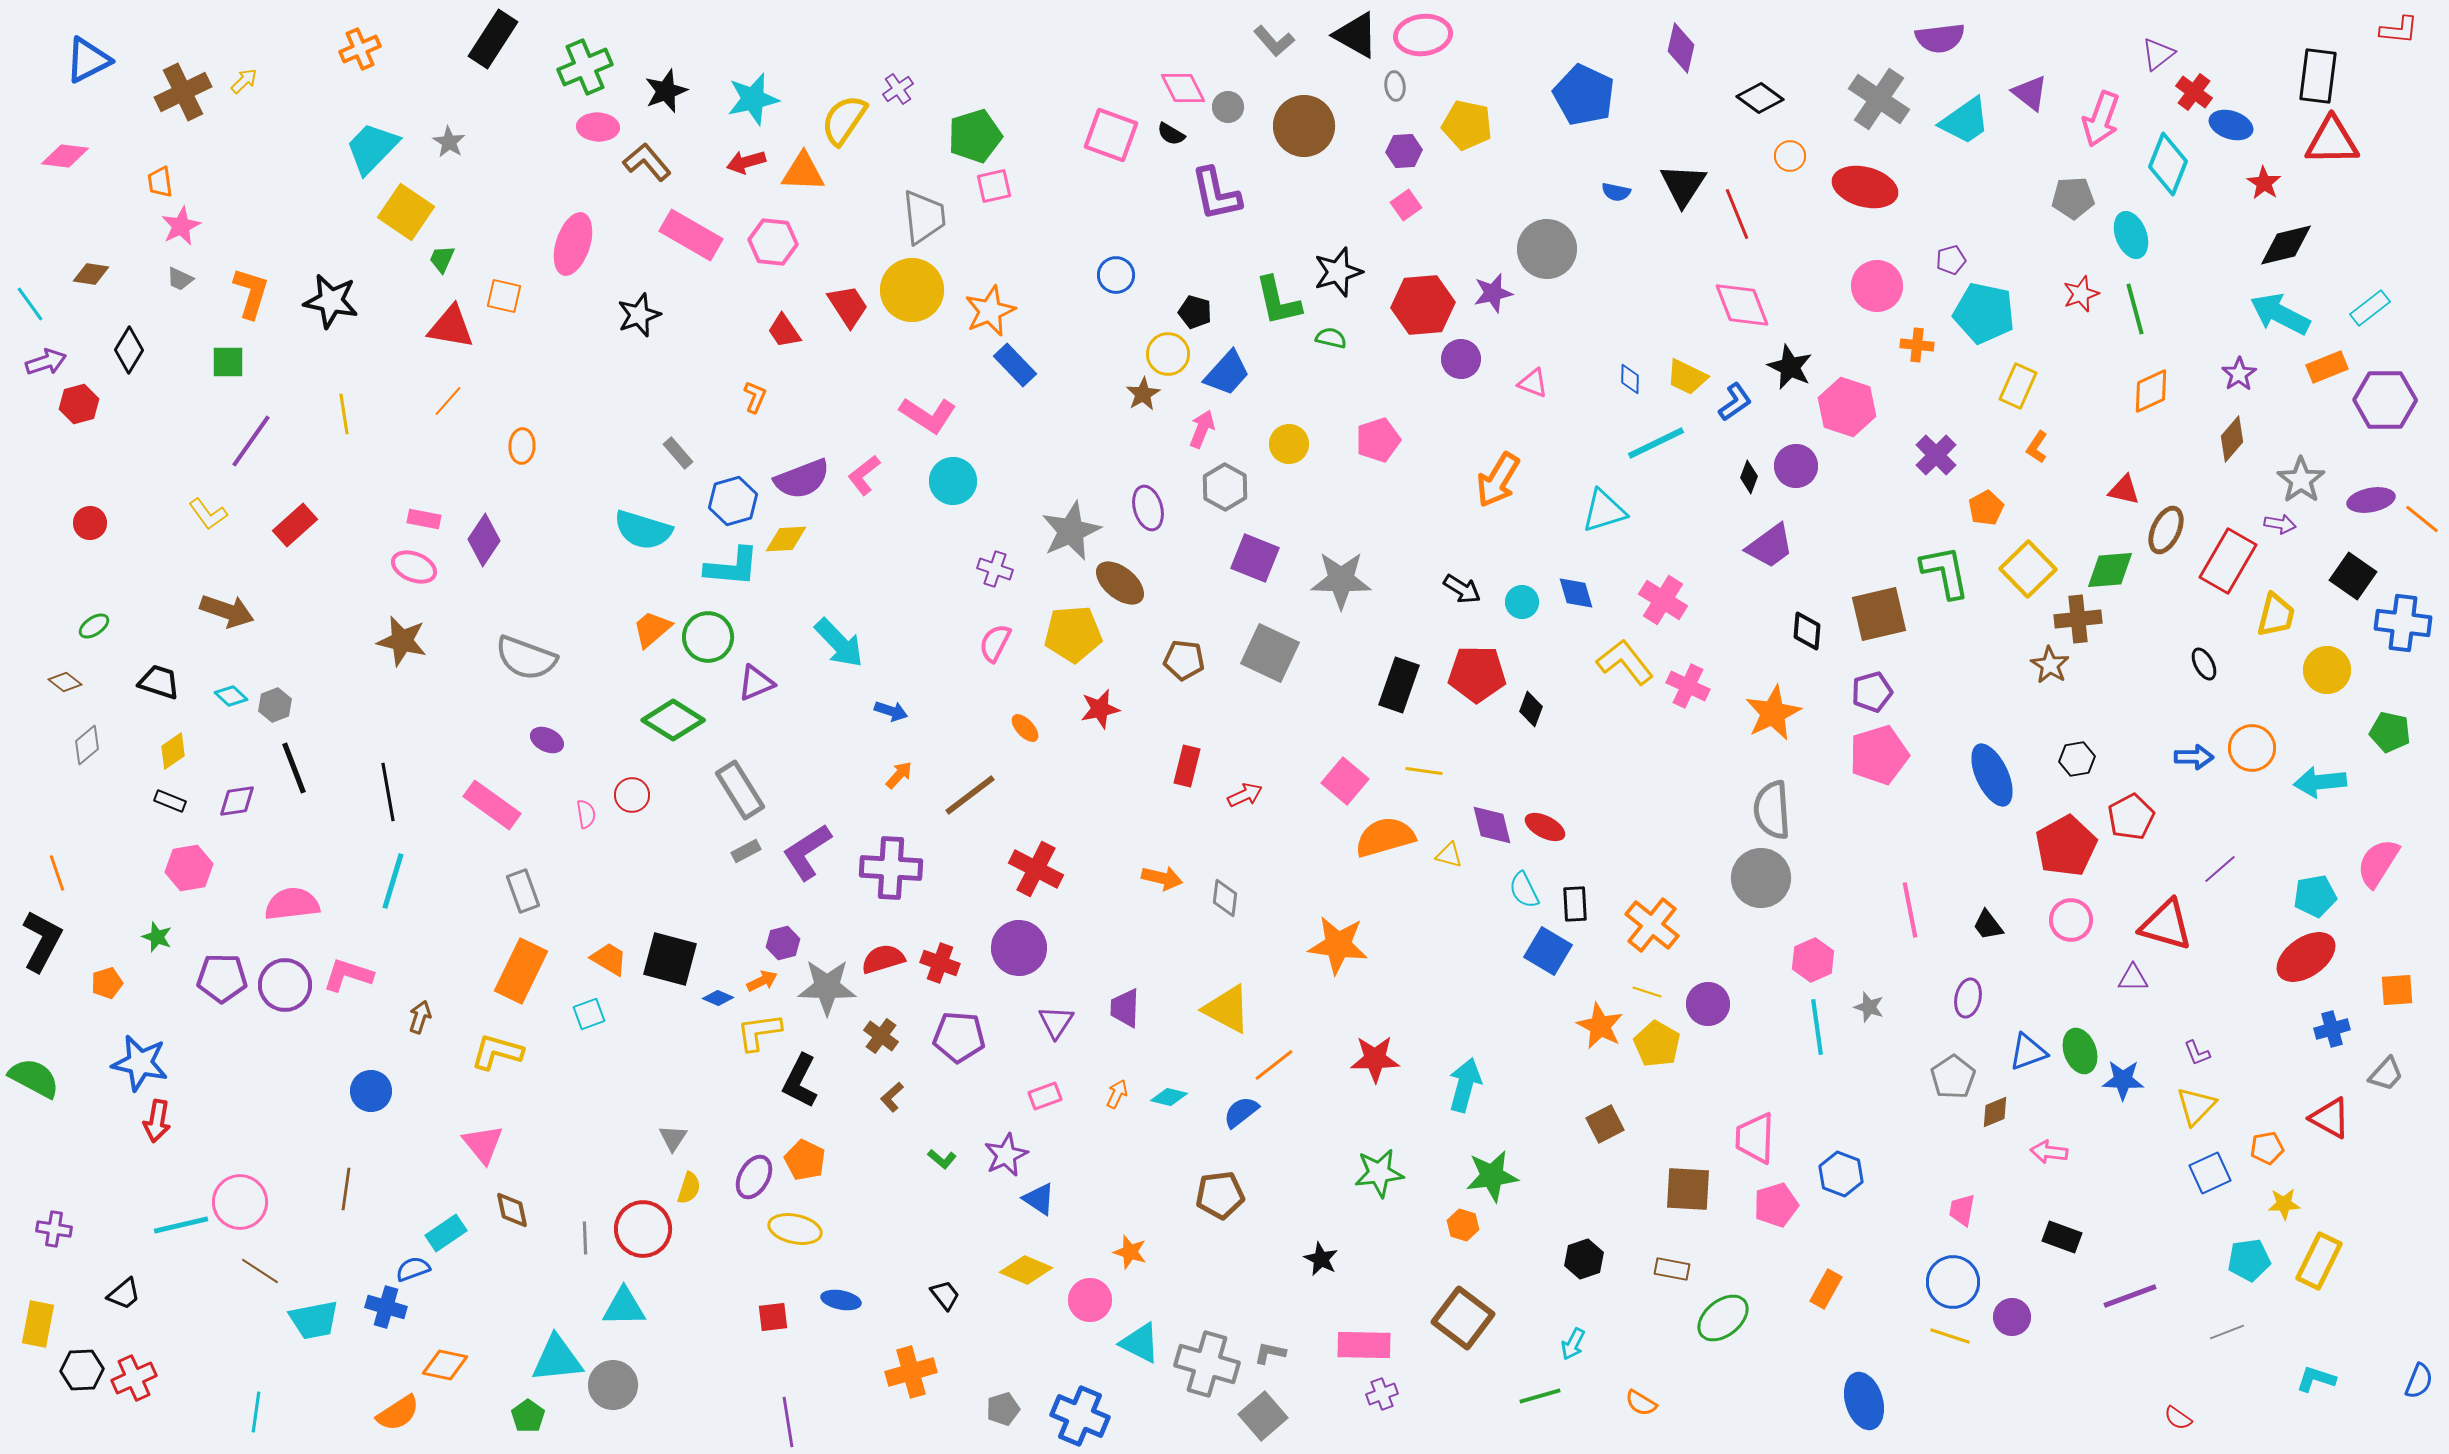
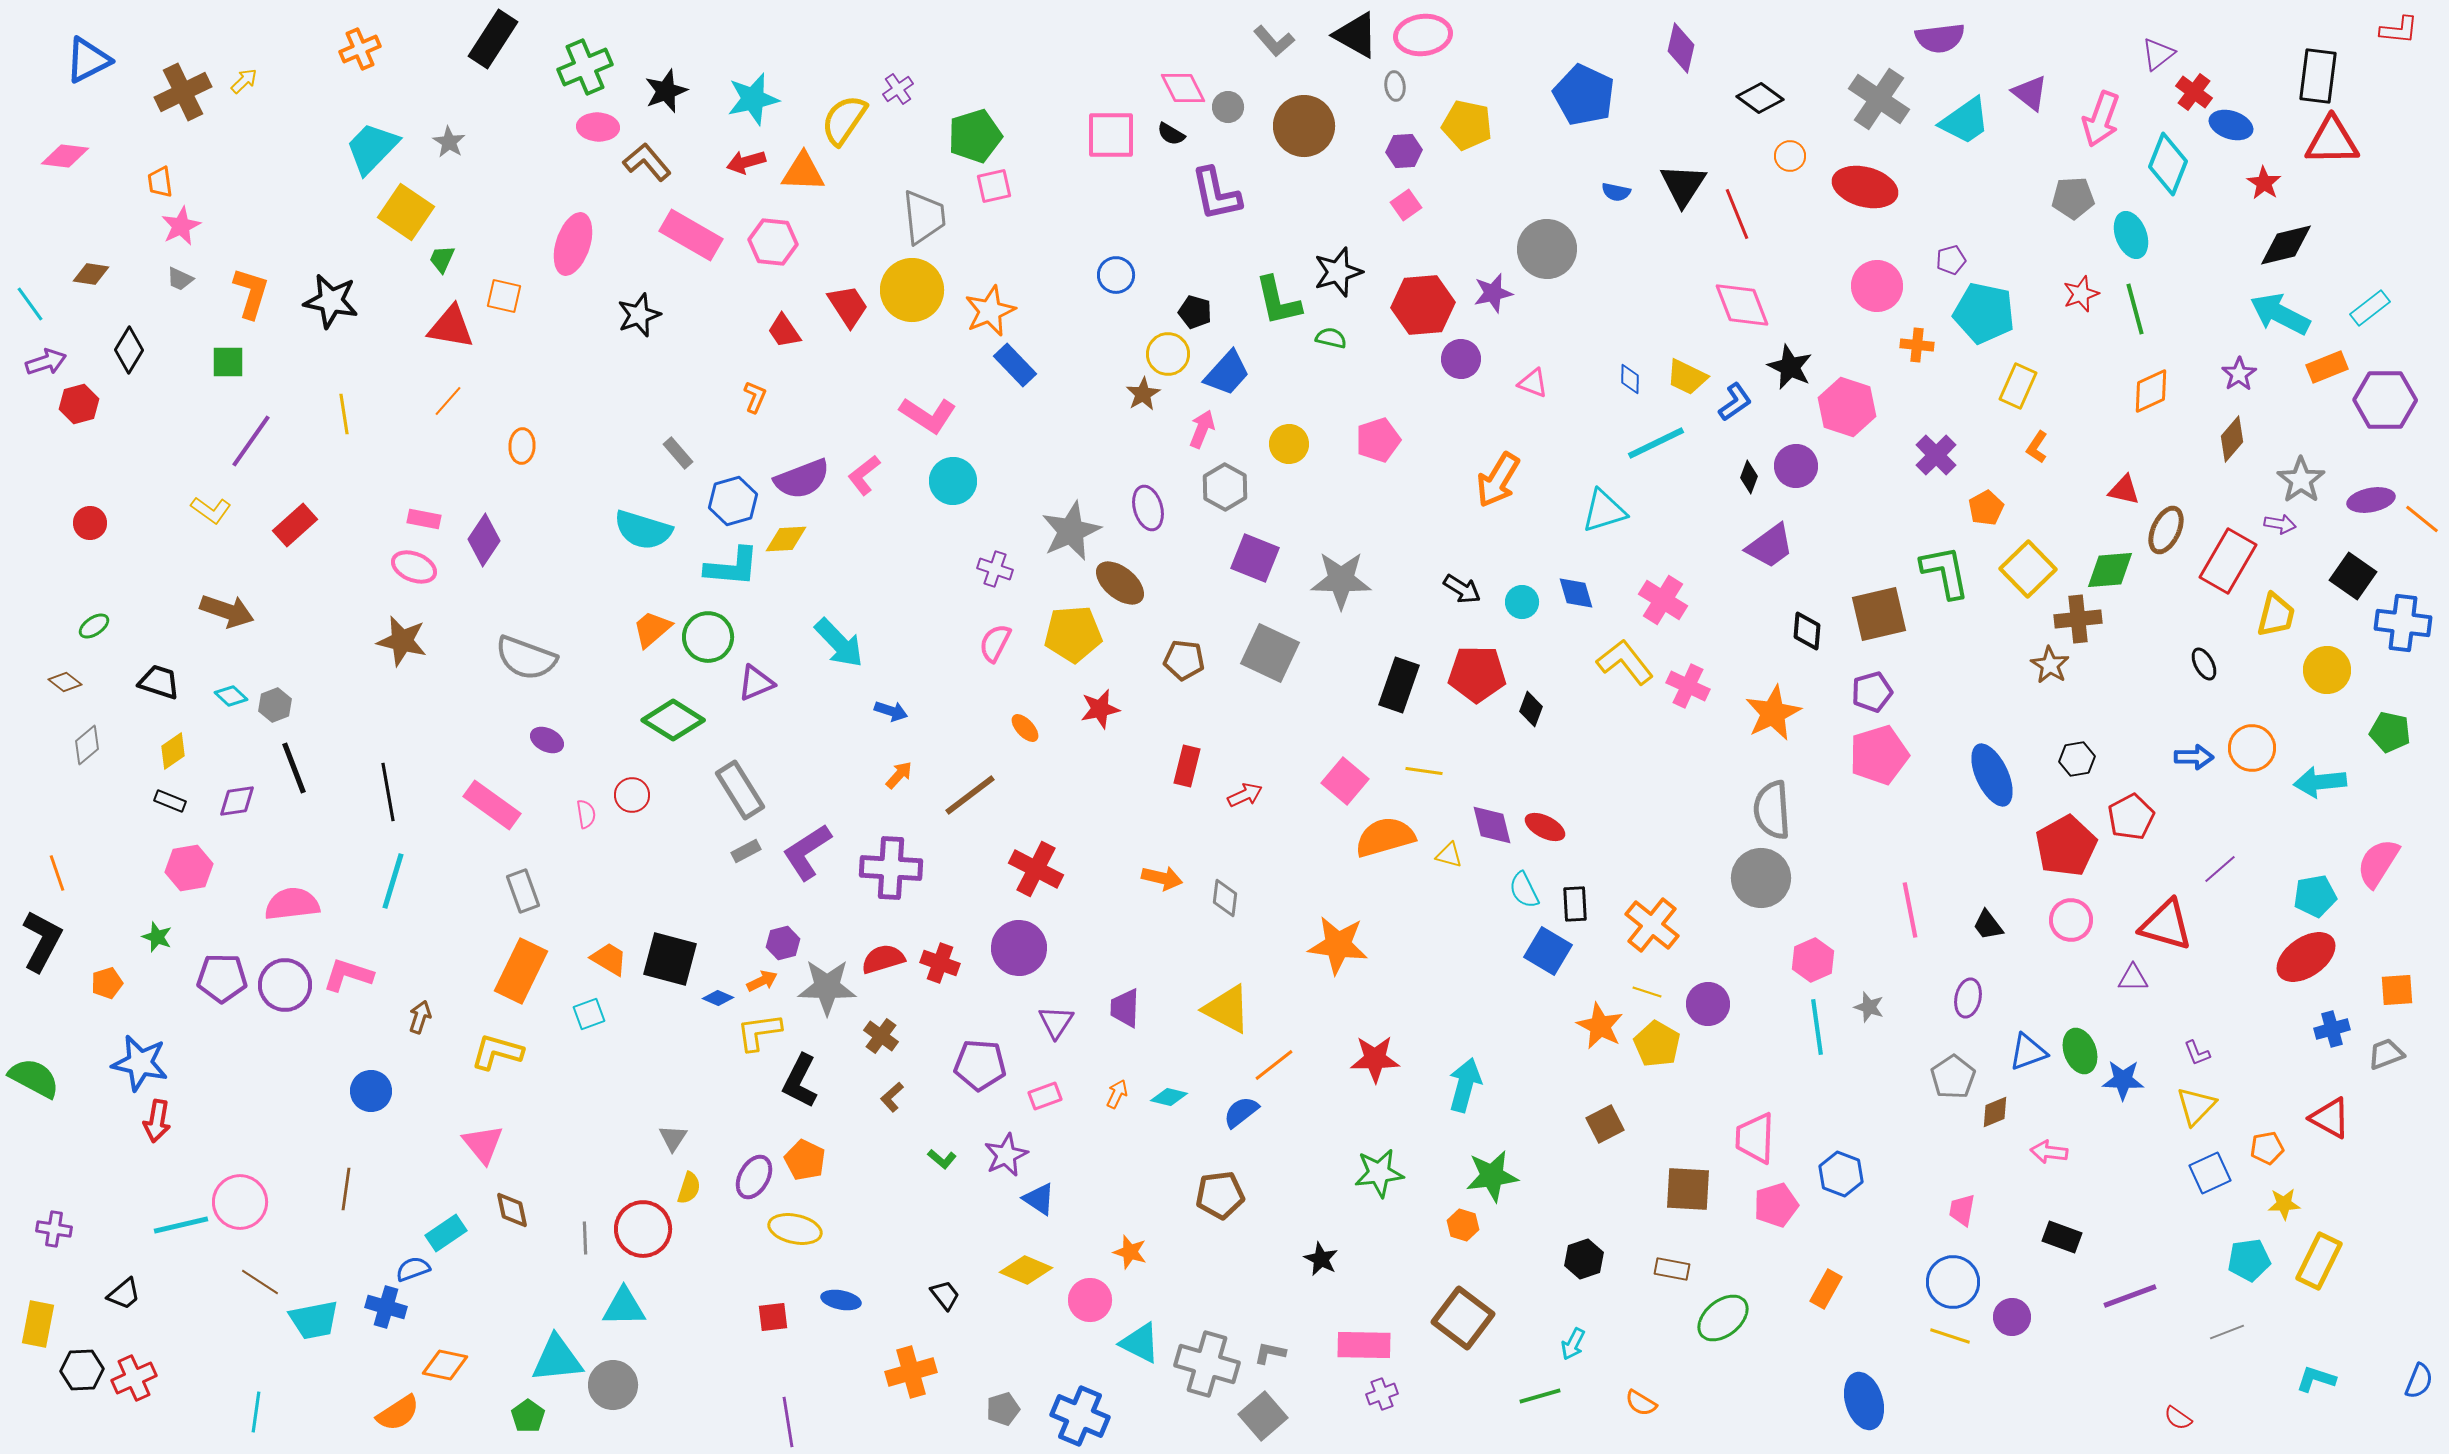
pink square at (1111, 135): rotated 20 degrees counterclockwise
yellow L-shape at (208, 514): moved 3 px right, 4 px up; rotated 18 degrees counterclockwise
purple pentagon at (959, 1037): moved 21 px right, 28 px down
gray trapezoid at (2386, 1074): moved 20 px up; rotated 153 degrees counterclockwise
brown line at (260, 1271): moved 11 px down
